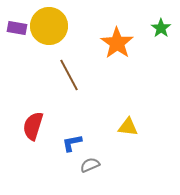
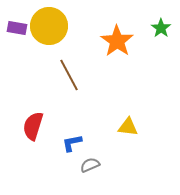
orange star: moved 2 px up
